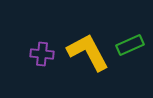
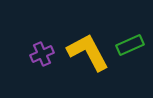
purple cross: rotated 30 degrees counterclockwise
